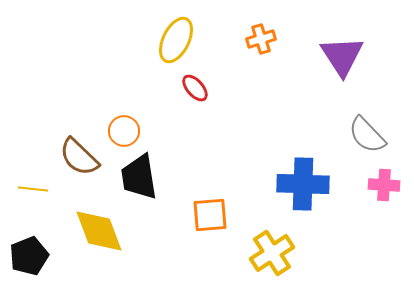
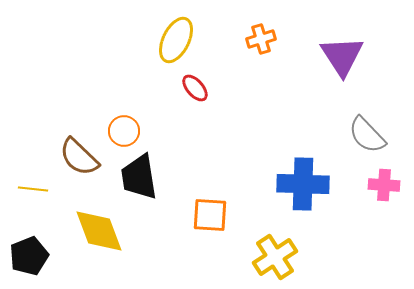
orange square: rotated 9 degrees clockwise
yellow cross: moved 3 px right, 4 px down
